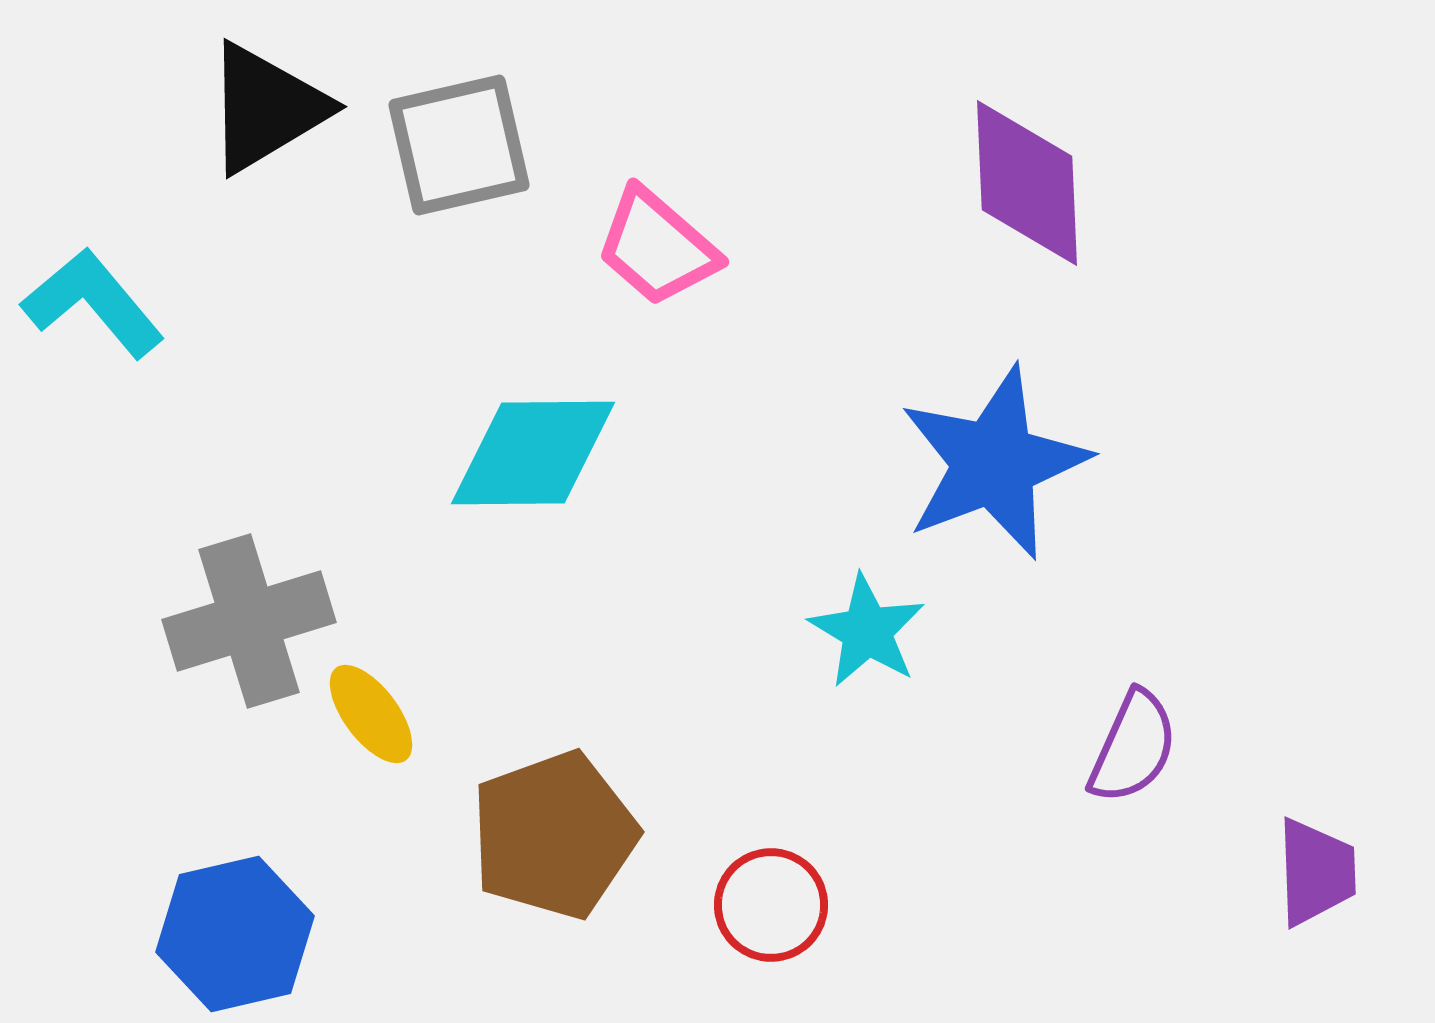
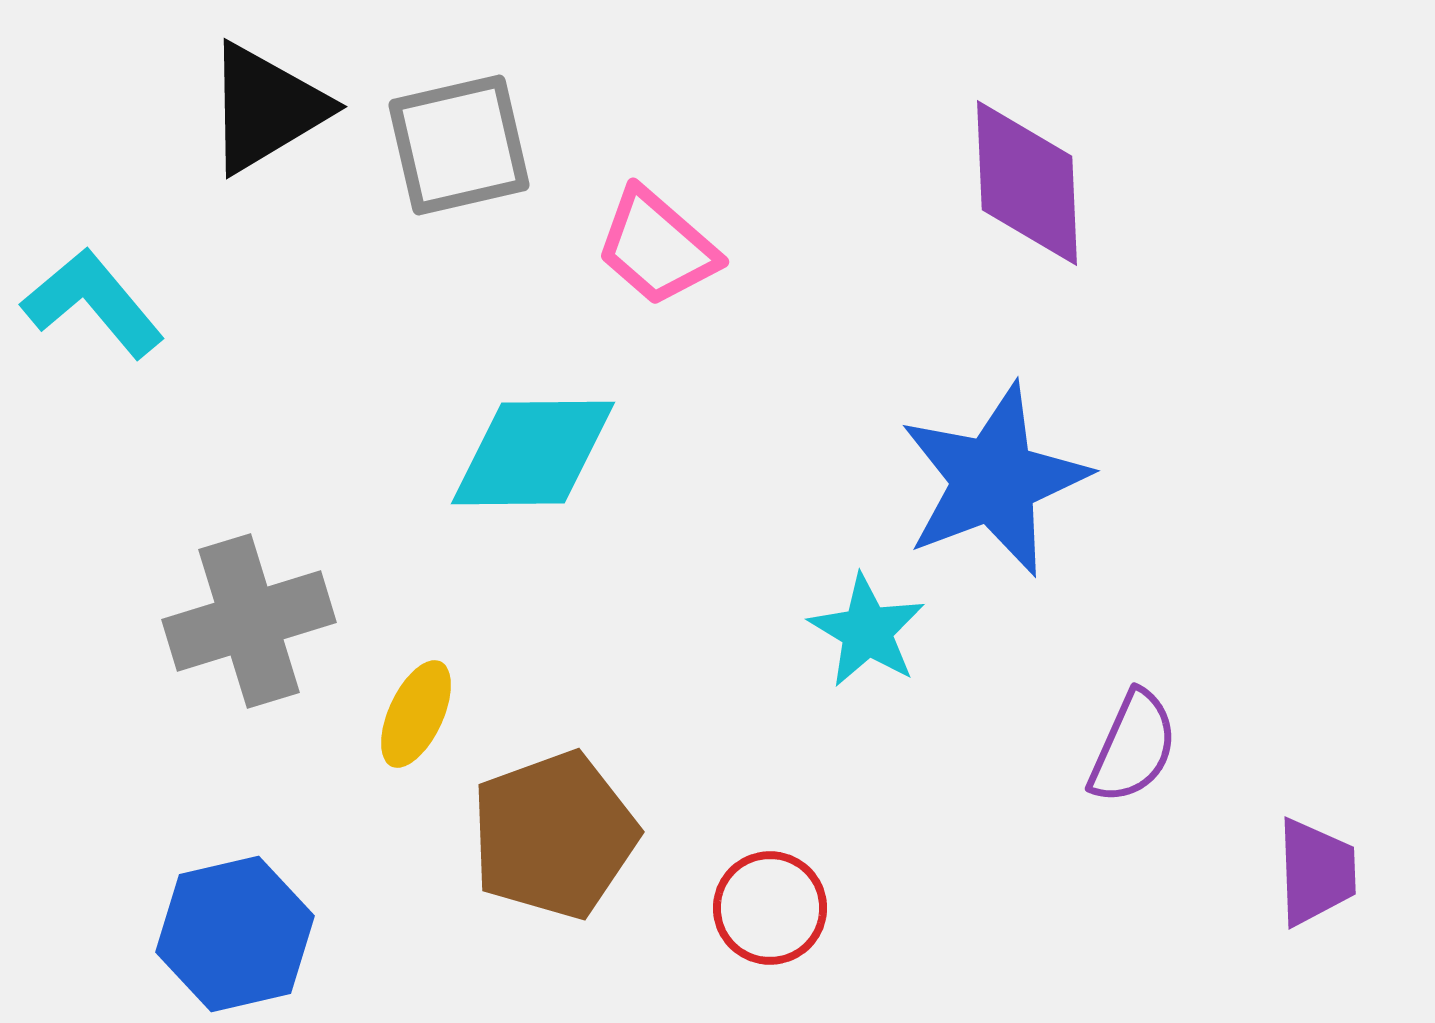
blue star: moved 17 px down
yellow ellipse: moved 45 px right; rotated 62 degrees clockwise
red circle: moved 1 px left, 3 px down
